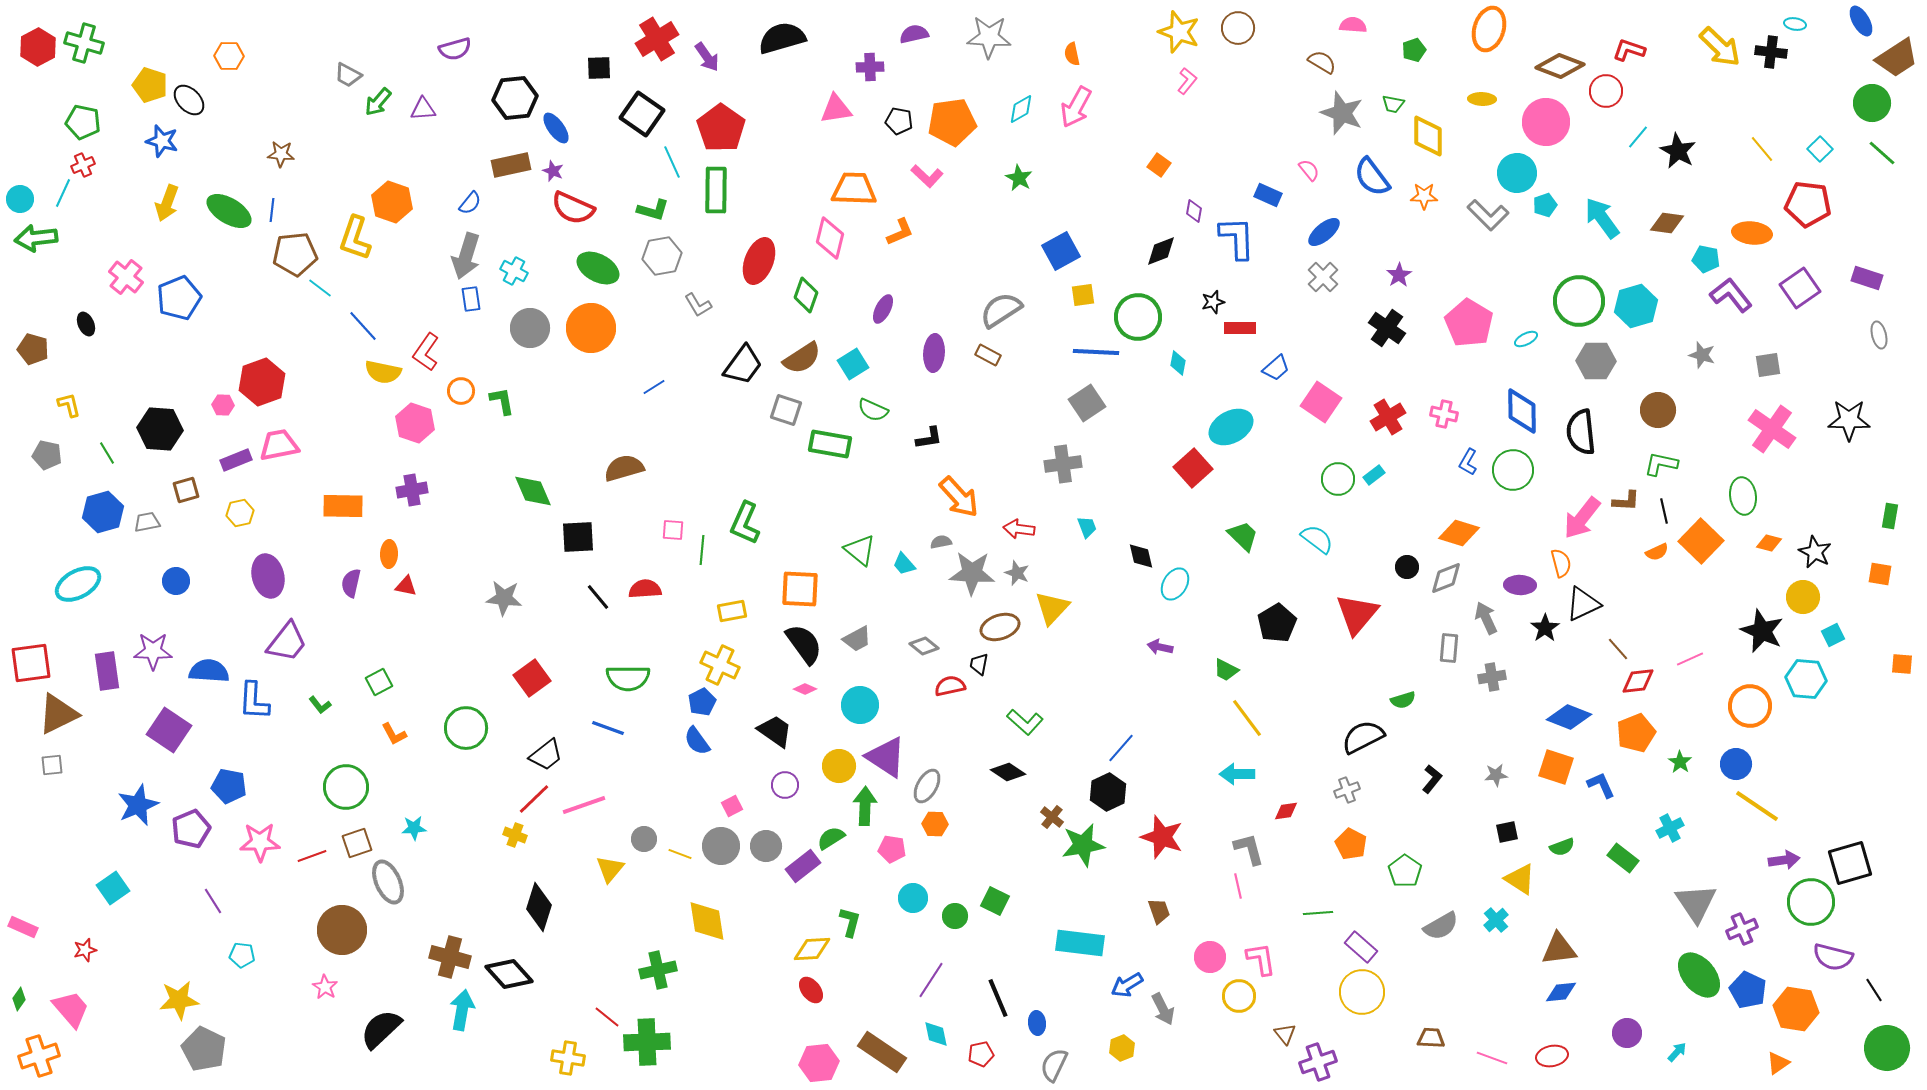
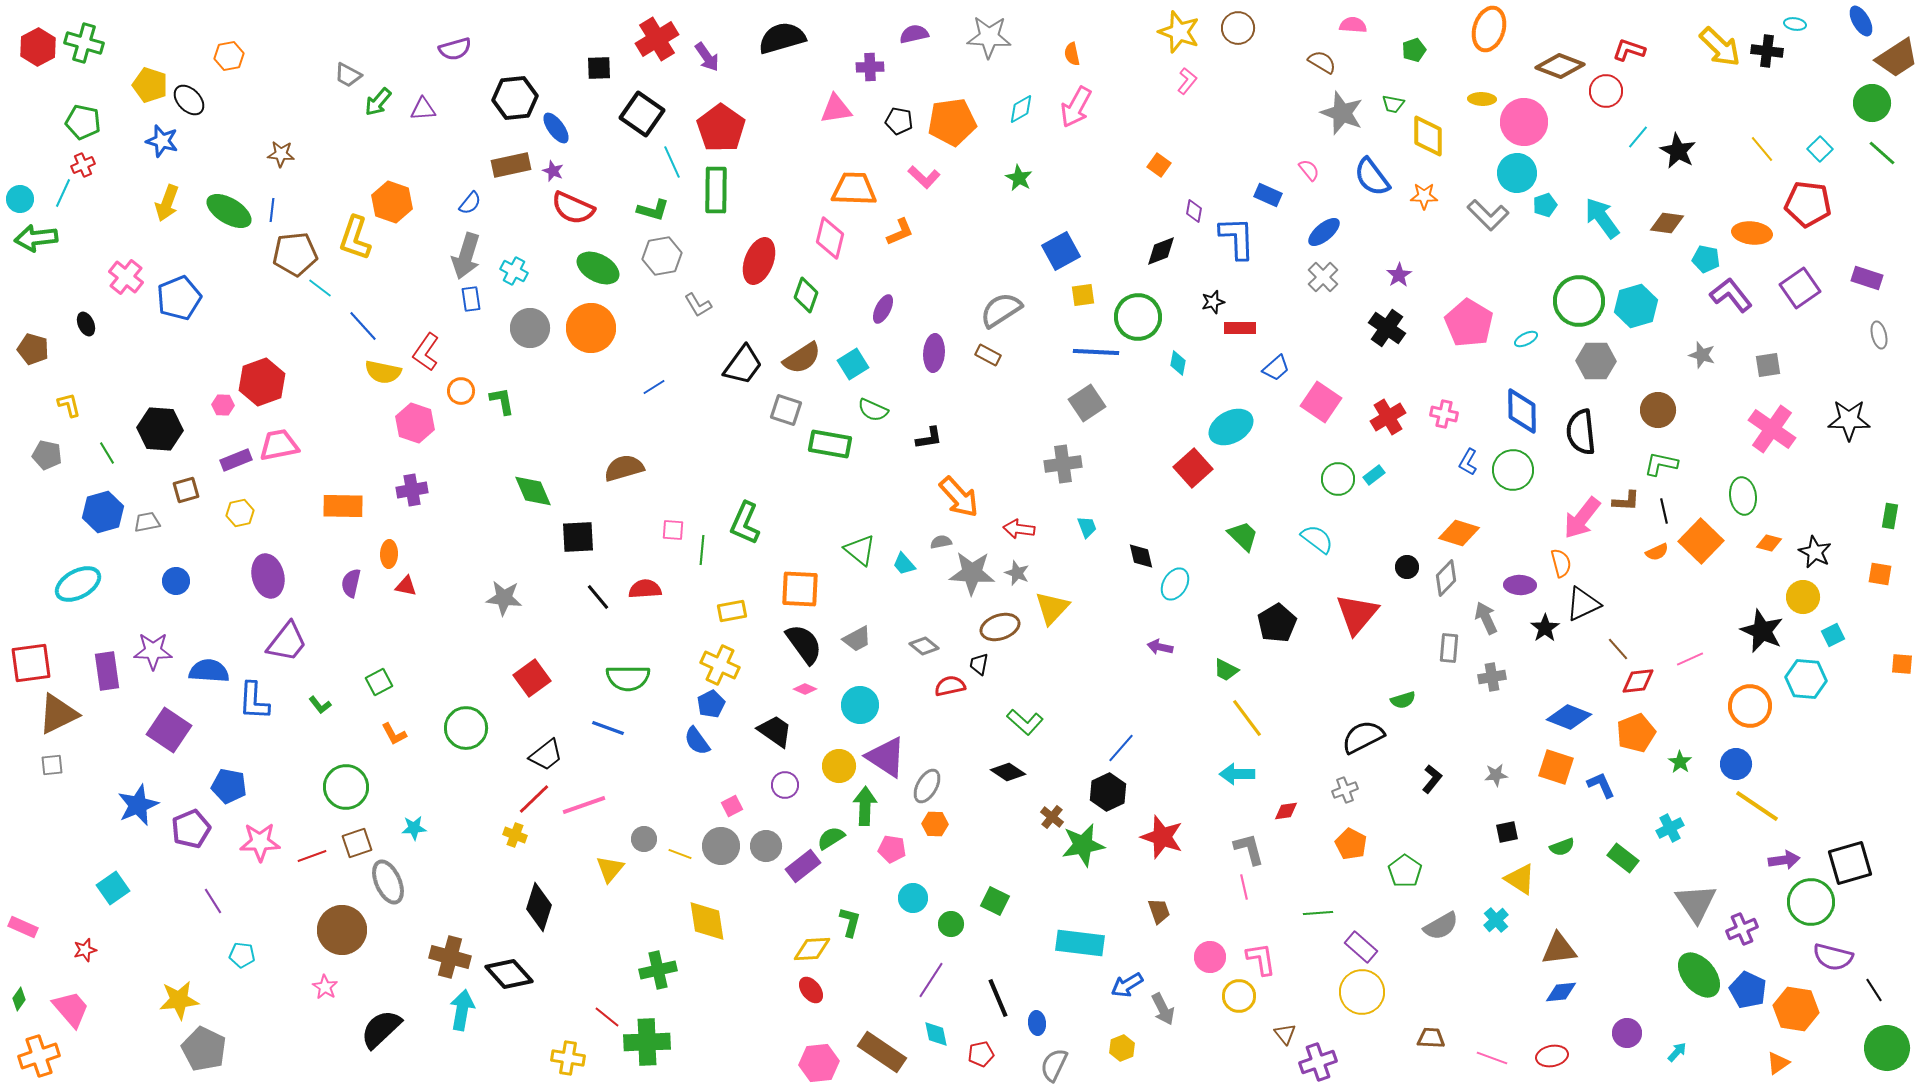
black cross at (1771, 52): moved 4 px left, 1 px up
orange hexagon at (229, 56): rotated 12 degrees counterclockwise
pink circle at (1546, 122): moved 22 px left
pink L-shape at (927, 176): moved 3 px left, 1 px down
gray diamond at (1446, 578): rotated 24 degrees counterclockwise
blue pentagon at (702, 702): moved 9 px right, 2 px down
gray cross at (1347, 790): moved 2 px left
pink line at (1238, 886): moved 6 px right, 1 px down
green circle at (955, 916): moved 4 px left, 8 px down
